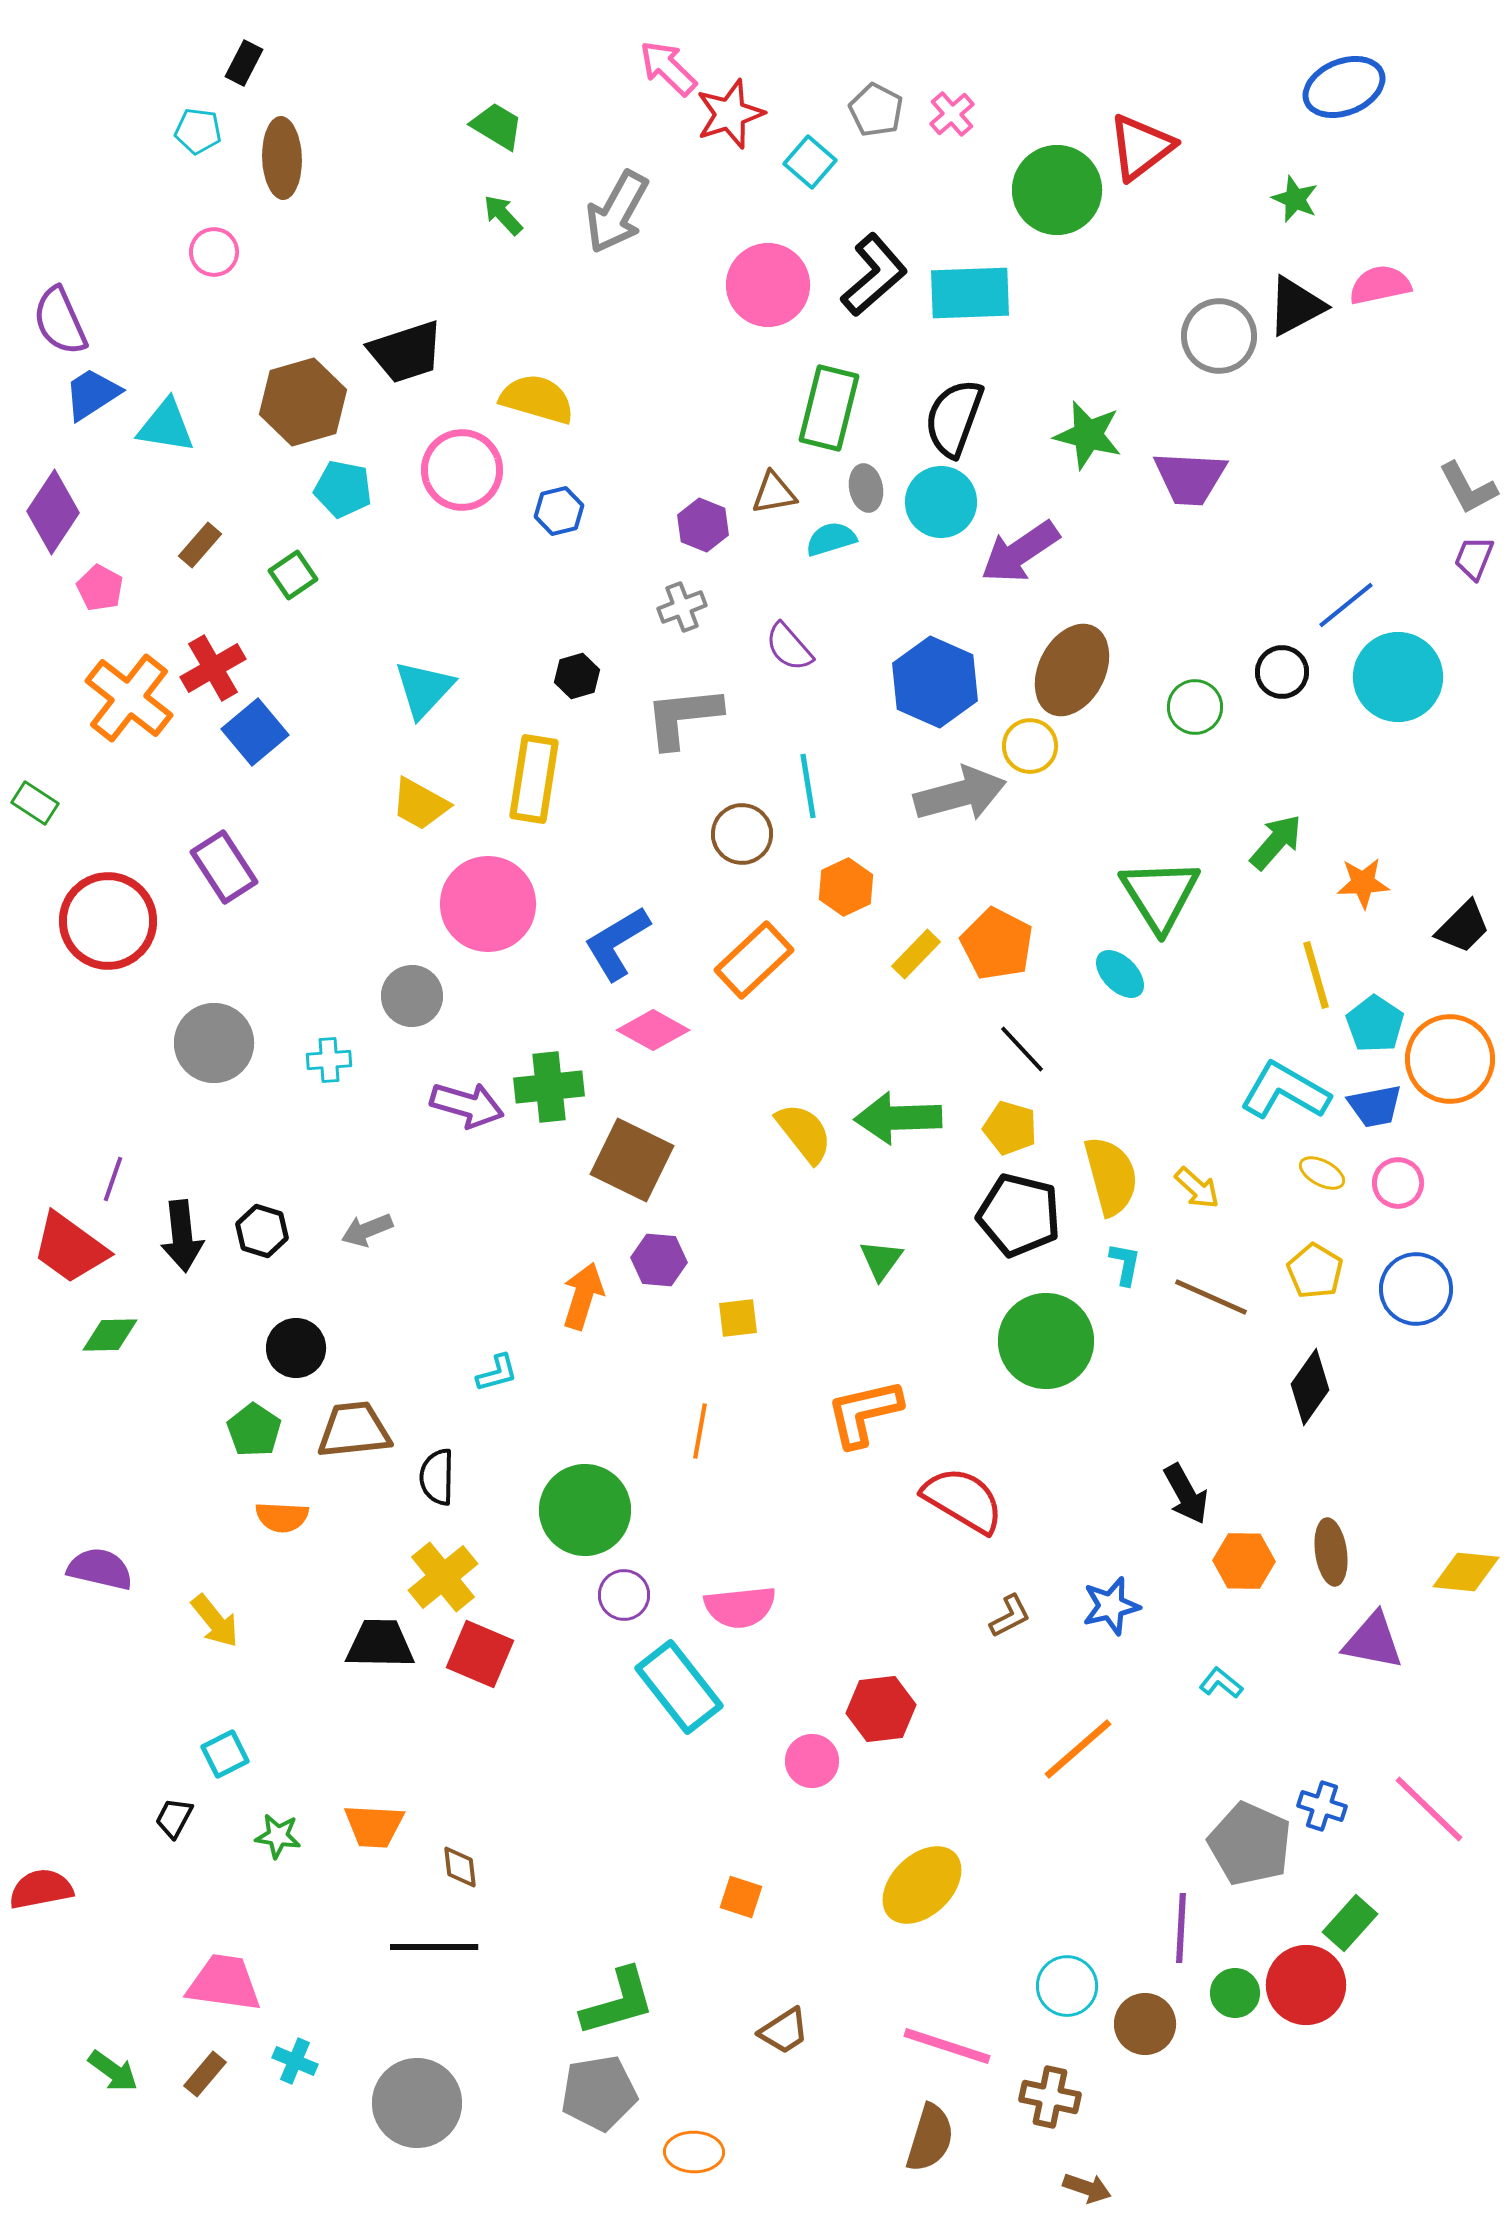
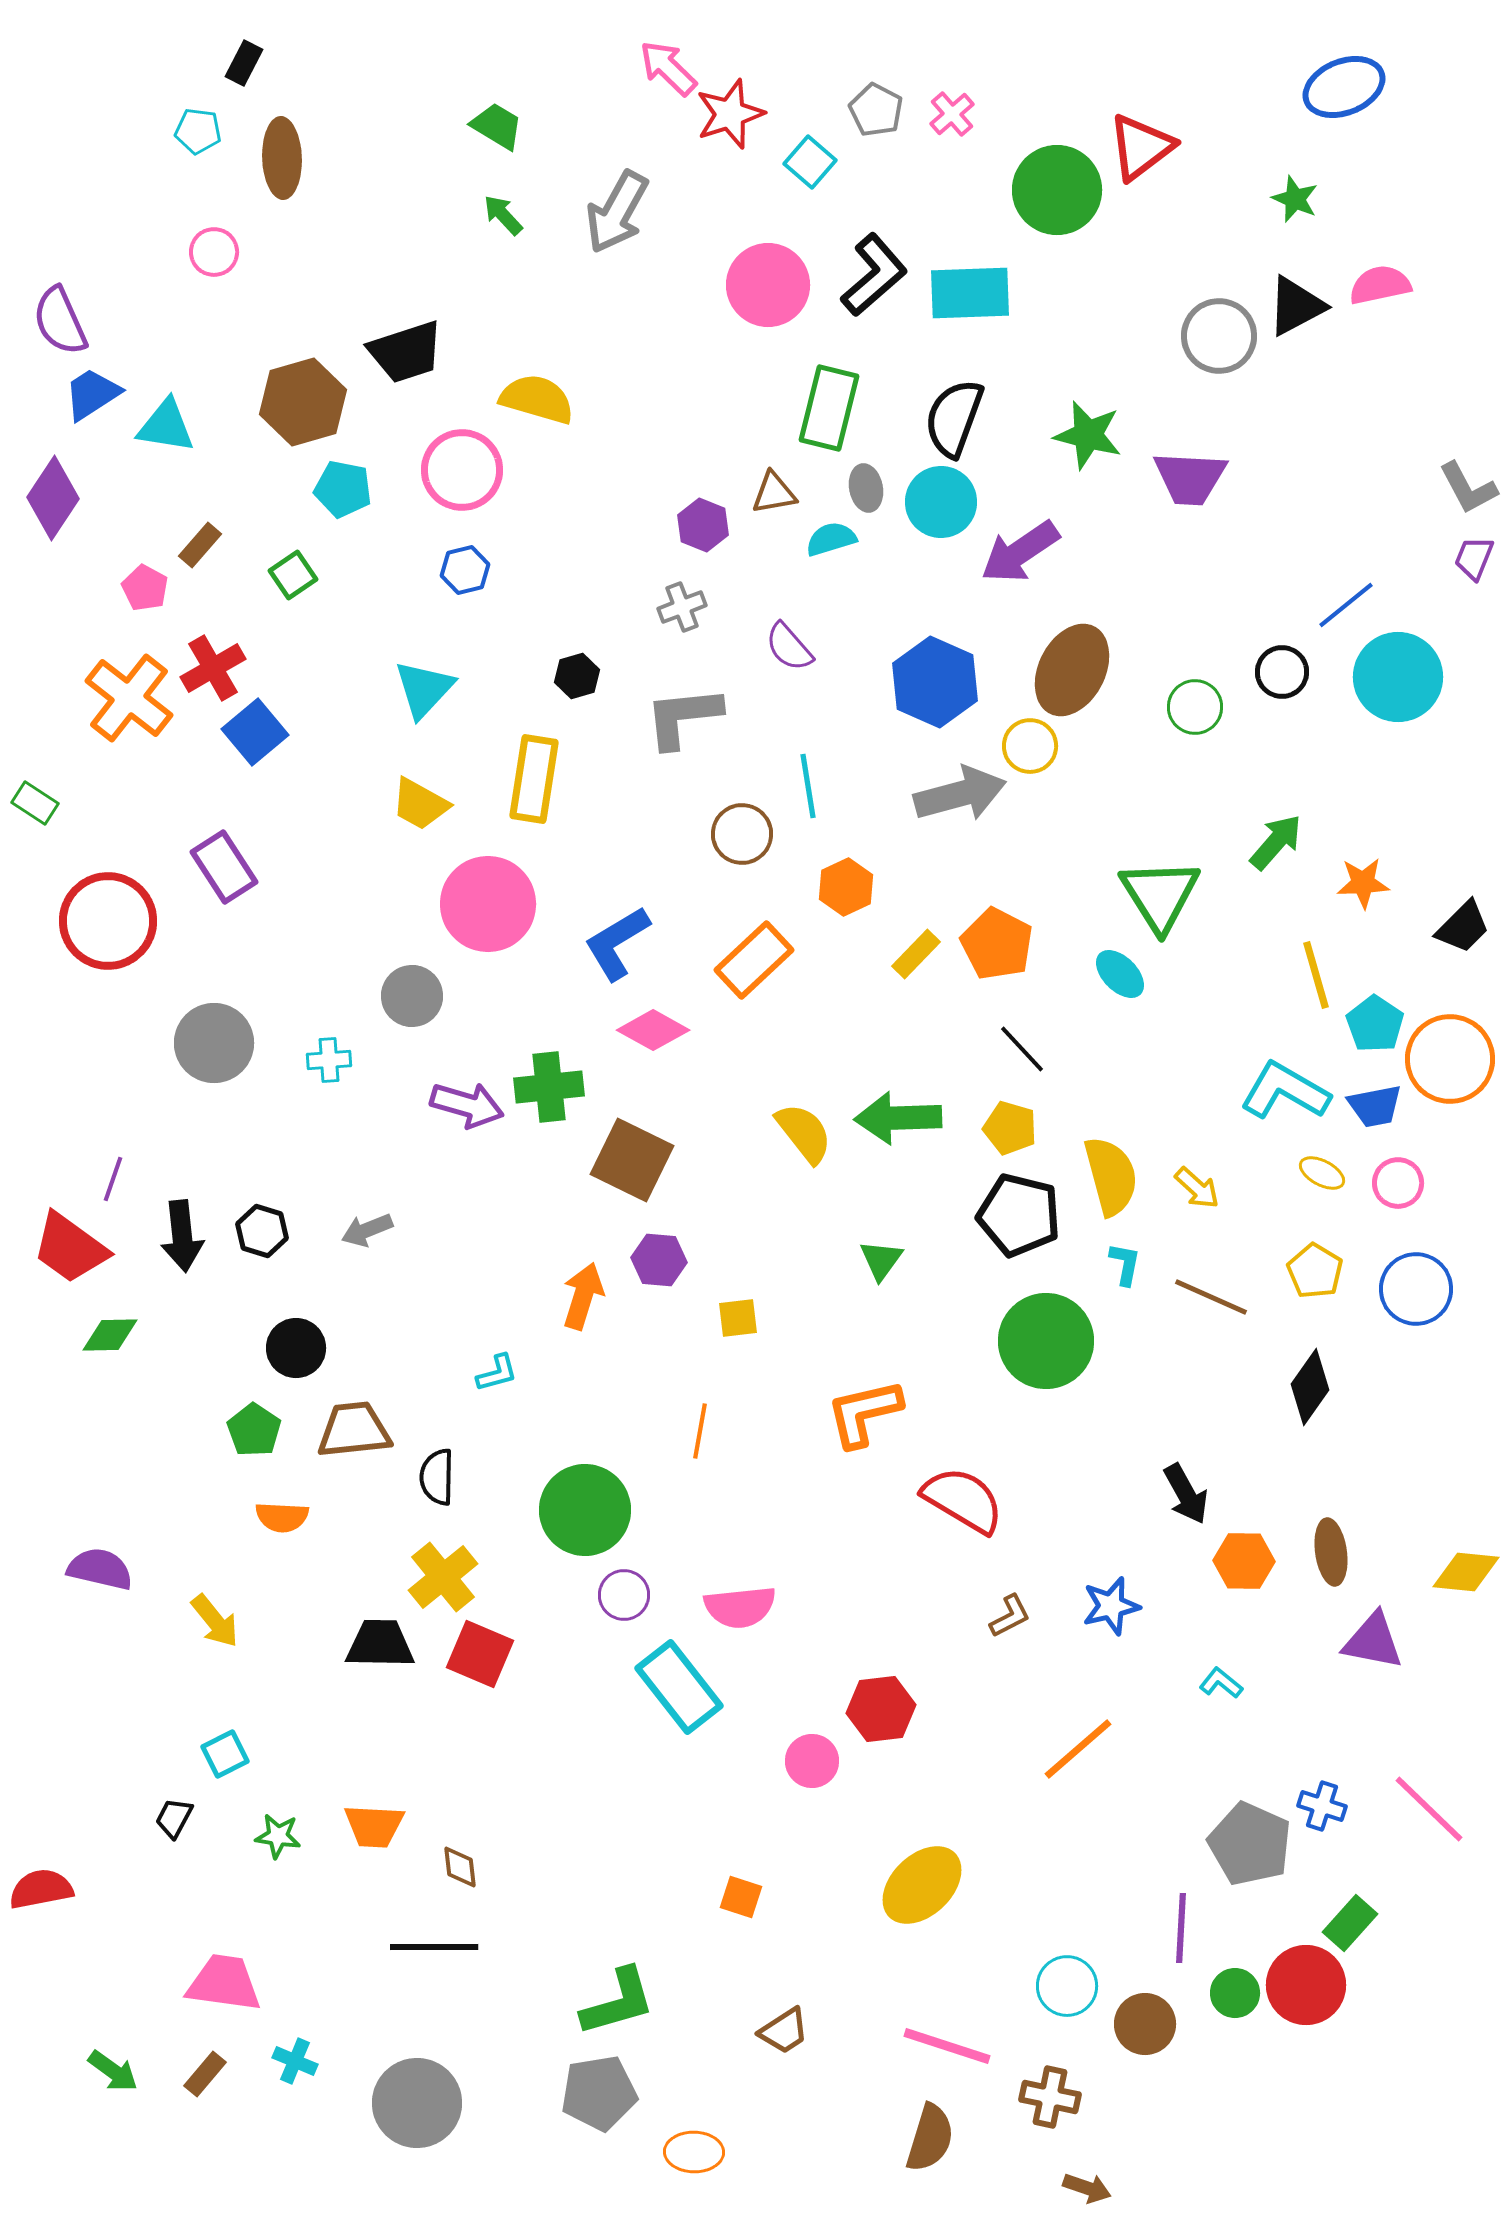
blue hexagon at (559, 511): moved 94 px left, 59 px down
purple diamond at (53, 512): moved 14 px up
pink pentagon at (100, 588): moved 45 px right
